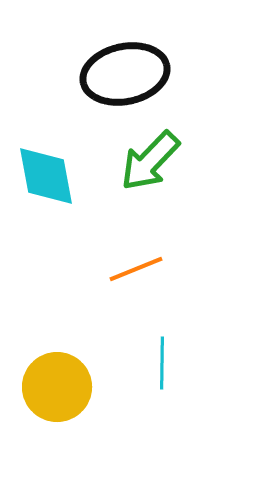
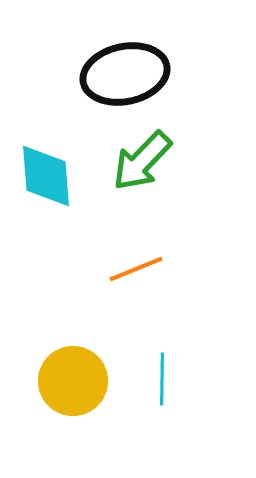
green arrow: moved 8 px left
cyan diamond: rotated 6 degrees clockwise
cyan line: moved 16 px down
yellow circle: moved 16 px right, 6 px up
